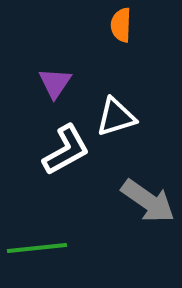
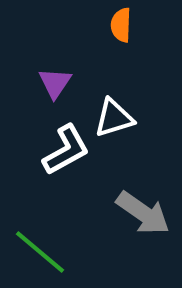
white triangle: moved 2 px left, 1 px down
gray arrow: moved 5 px left, 12 px down
green line: moved 3 px right, 4 px down; rotated 46 degrees clockwise
